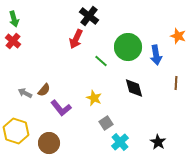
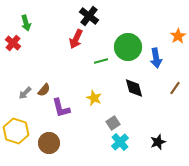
green arrow: moved 12 px right, 4 px down
orange star: rotated 21 degrees clockwise
red cross: moved 2 px down
blue arrow: moved 3 px down
green line: rotated 56 degrees counterclockwise
brown line: moved 1 px left, 5 px down; rotated 32 degrees clockwise
gray arrow: rotated 72 degrees counterclockwise
purple L-shape: rotated 25 degrees clockwise
gray square: moved 7 px right
black star: rotated 21 degrees clockwise
